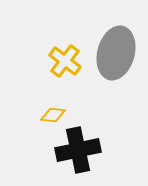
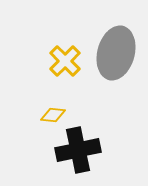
yellow cross: rotated 8 degrees clockwise
